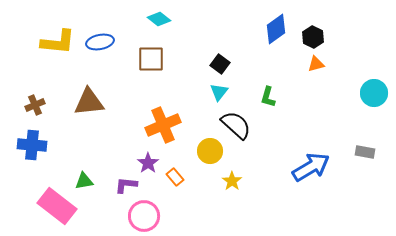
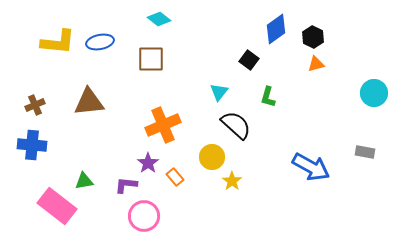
black square: moved 29 px right, 4 px up
yellow circle: moved 2 px right, 6 px down
blue arrow: rotated 60 degrees clockwise
